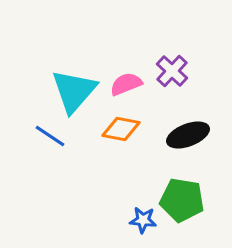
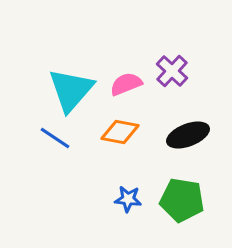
cyan triangle: moved 3 px left, 1 px up
orange diamond: moved 1 px left, 3 px down
blue line: moved 5 px right, 2 px down
blue star: moved 15 px left, 21 px up
